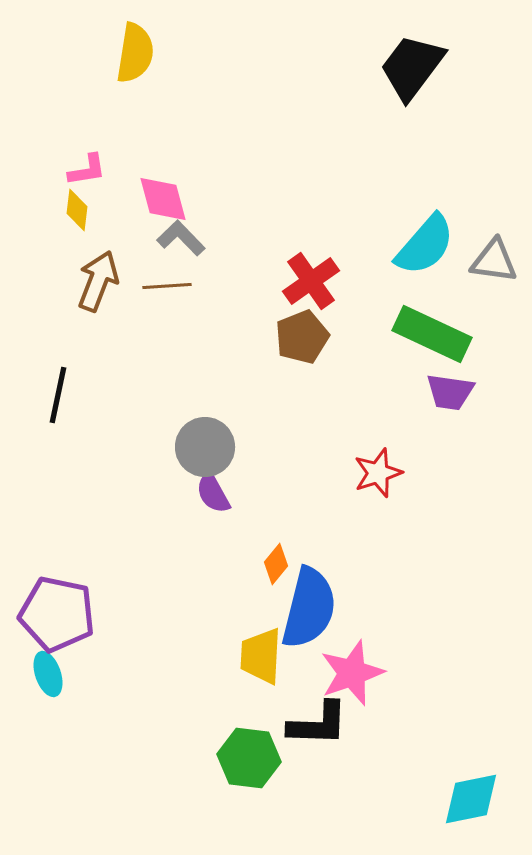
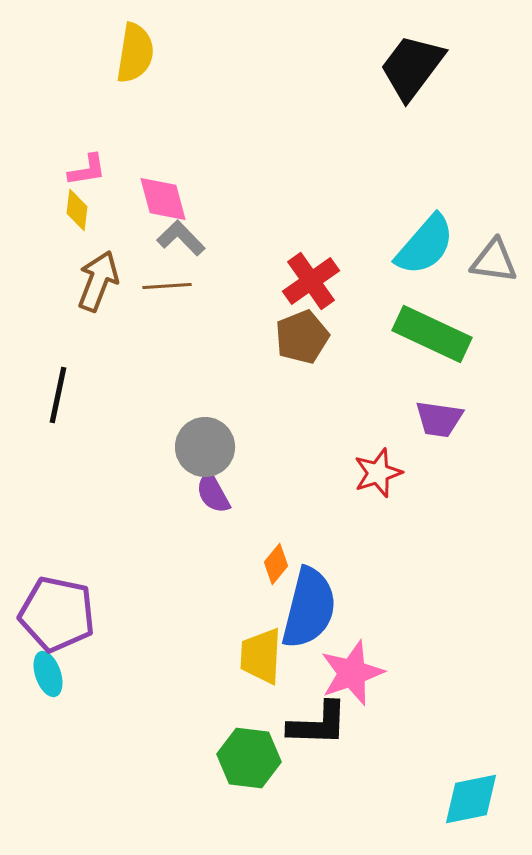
purple trapezoid: moved 11 px left, 27 px down
